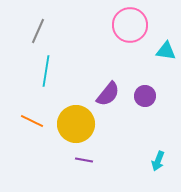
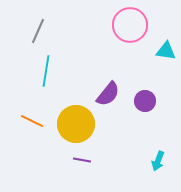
purple circle: moved 5 px down
purple line: moved 2 px left
